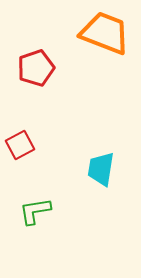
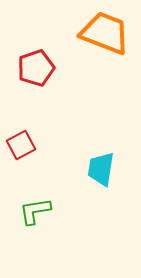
red square: moved 1 px right
